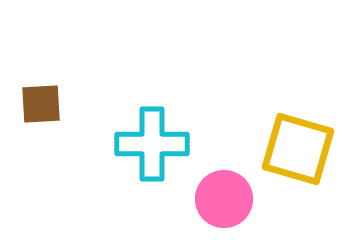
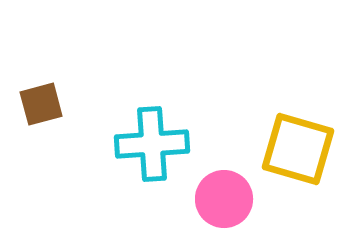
brown square: rotated 12 degrees counterclockwise
cyan cross: rotated 4 degrees counterclockwise
